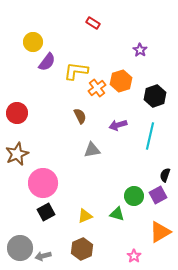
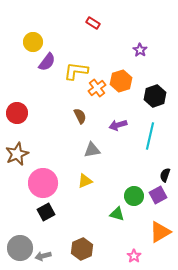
yellow triangle: moved 35 px up
